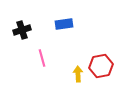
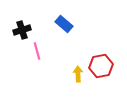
blue rectangle: rotated 48 degrees clockwise
pink line: moved 5 px left, 7 px up
